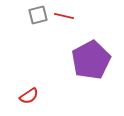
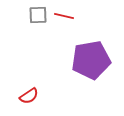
gray square: rotated 12 degrees clockwise
purple pentagon: rotated 18 degrees clockwise
